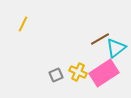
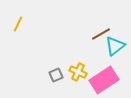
yellow line: moved 5 px left
brown line: moved 1 px right, 5 px up
cyan triangle: moved 1 px left, 2 px up
pink rectangle: moved 7 px down
